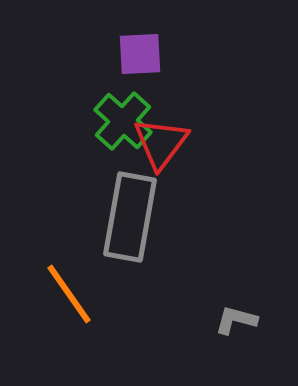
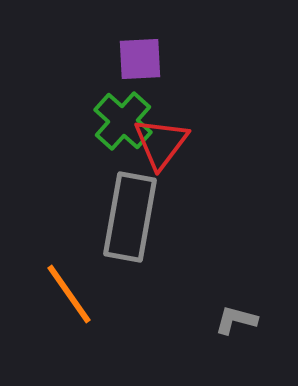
purple square: moved 5 px down
